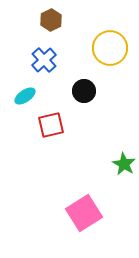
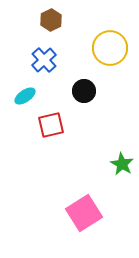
green star: moved 2 px left
